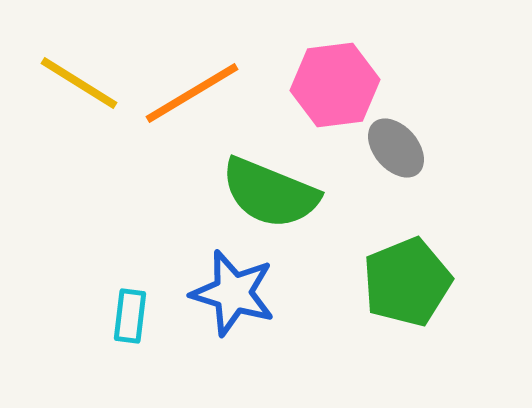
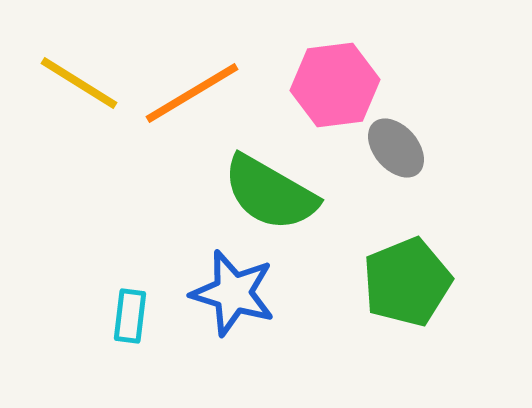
green semicircle: rotated 8 degrees clockwise
